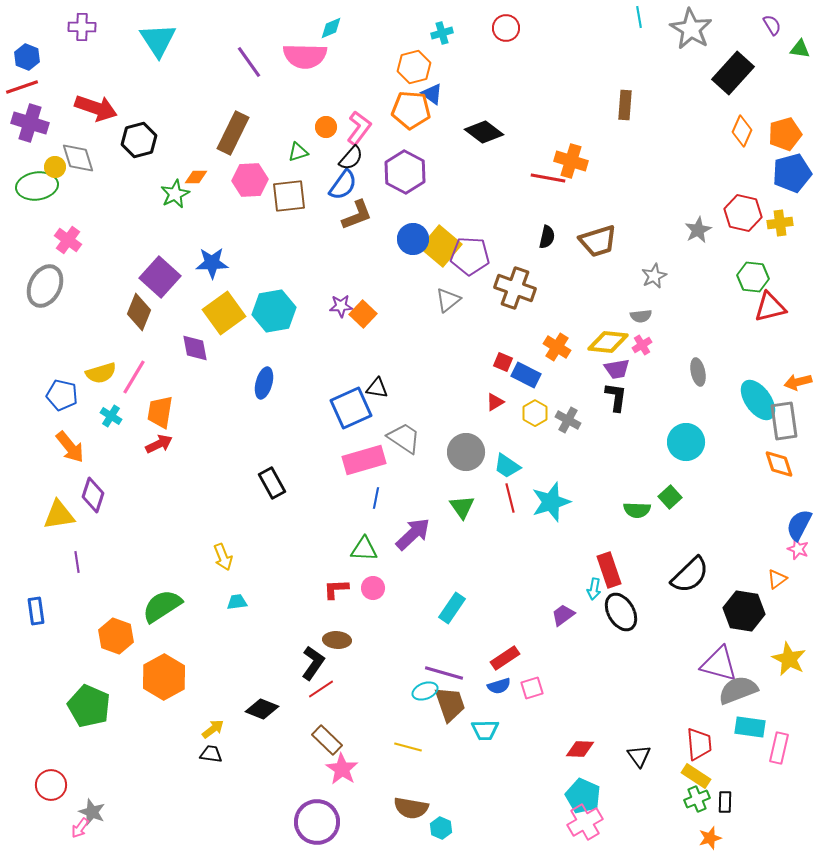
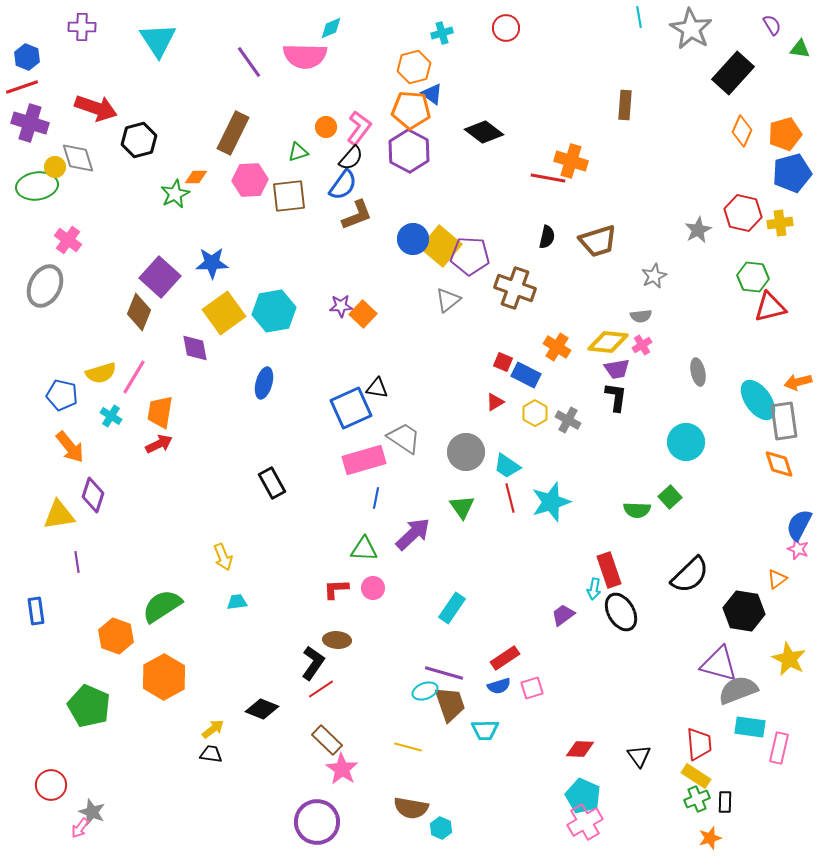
purple hexagon at (405, 172): moved 4 px right, 21 px up
